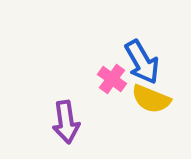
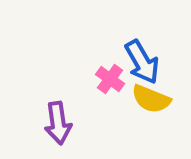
pink cross: moved 2 px left
purple arrow: moved 8 px left, 1 px down
